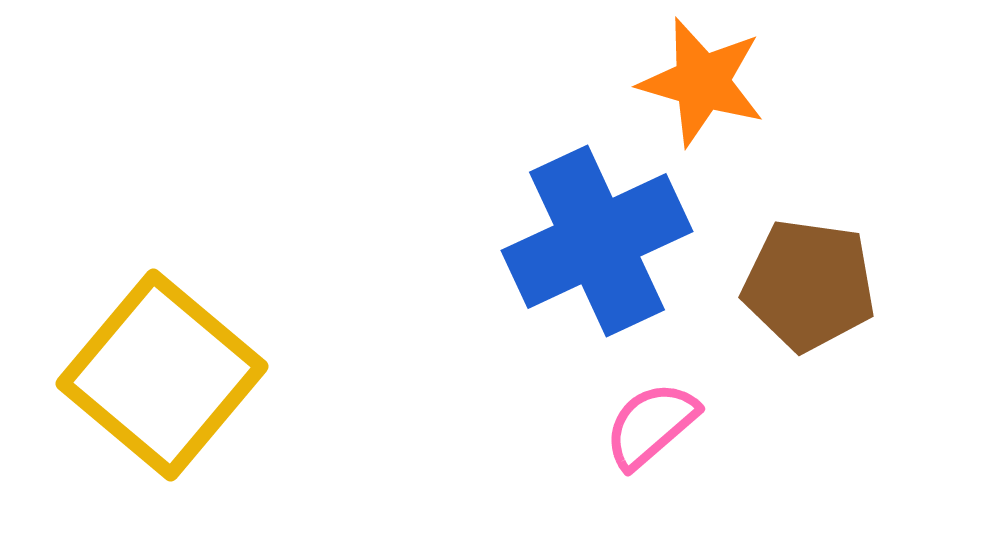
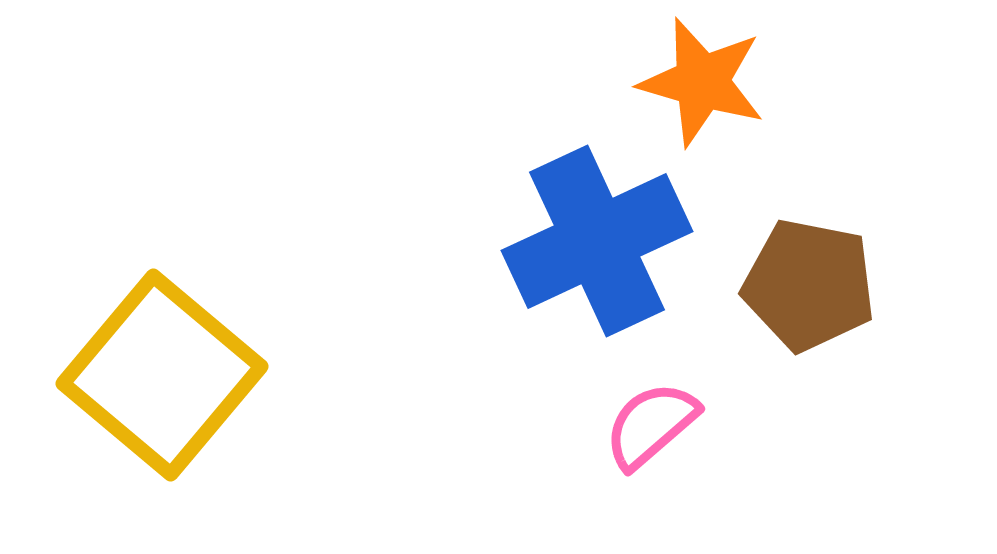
brown pentagon: rotated 3 degrees clockwise
